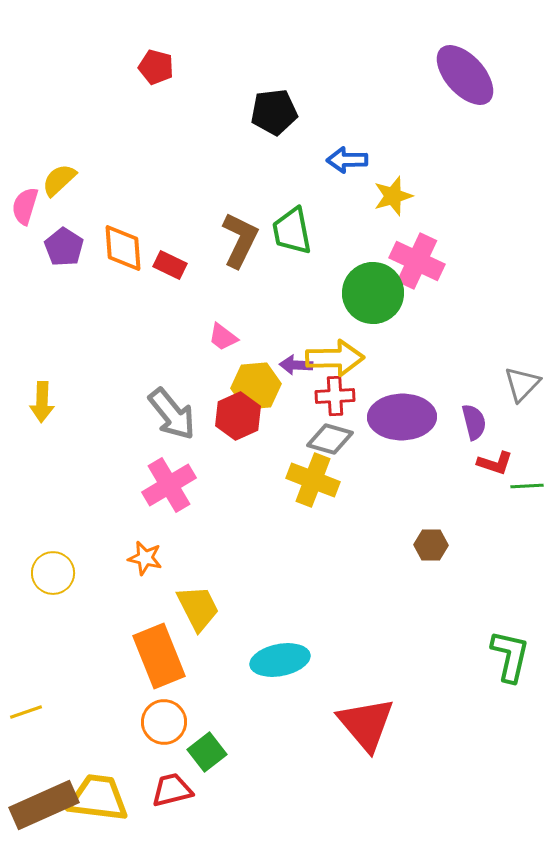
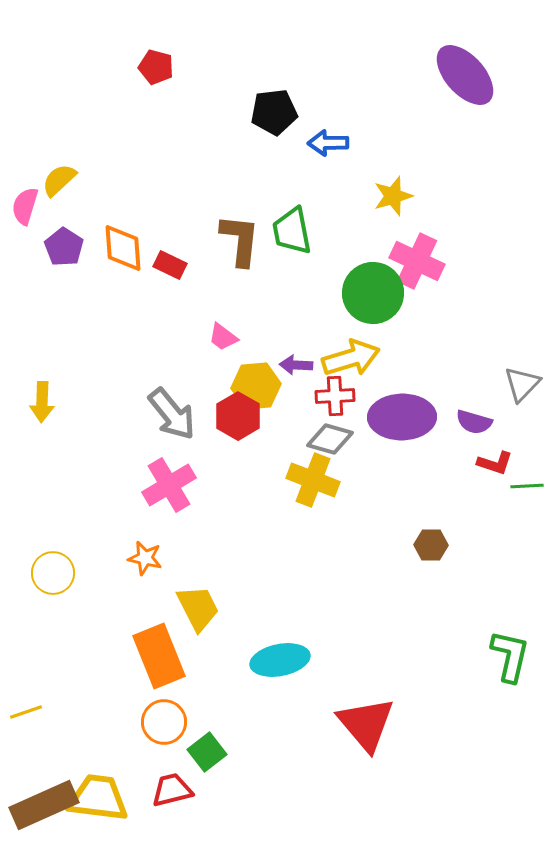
blue arrow at (347, 160): moved 19 px left, 17 px up
brown L-shape at (240, 240): rotated 20 degrees counterclockwise
yellow arrow at (335, 358): moved 16 px right; rotated 16 degrees counterclockwise
red hexagon at (238, 416): rotated 6 degrees counterclockwise
purple semicircle at (474, 422): rotated 120 degrees clockwise
